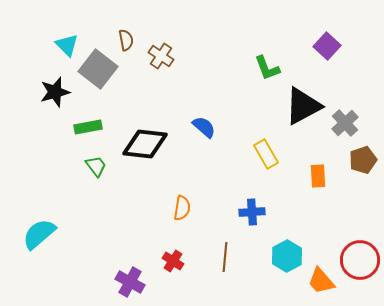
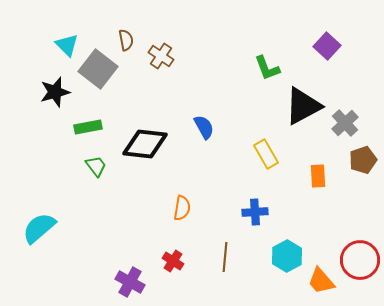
blue semicircle: rotated 20 degrees clockwise
blue cross: moved 3 px right
cyan semicircle: moved 6 px up
